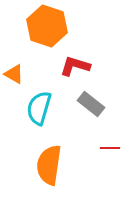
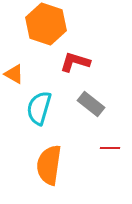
orange hexagon: moved 1 px left, 2 px up
red L-shape: moved 4 px up
